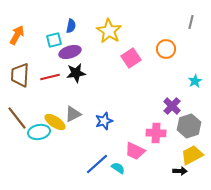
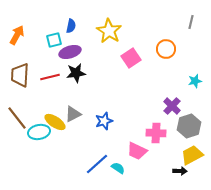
cyan star: rotated 16 degrees clockwise
pink trapezoid: moved 2 px right
